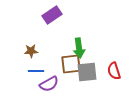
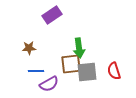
brown star: moved 2 px left, 3 px up
